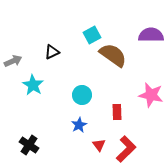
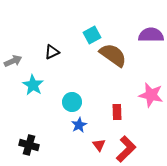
cyan circle: moved 10 px left, 7 px down
black cross: rotated 18 degrees counterclockwise
